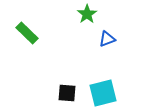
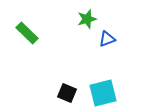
green star: moved 5 px down; rotated 18 degrees clockwise
black square: rotated 18 degrees clockwise
